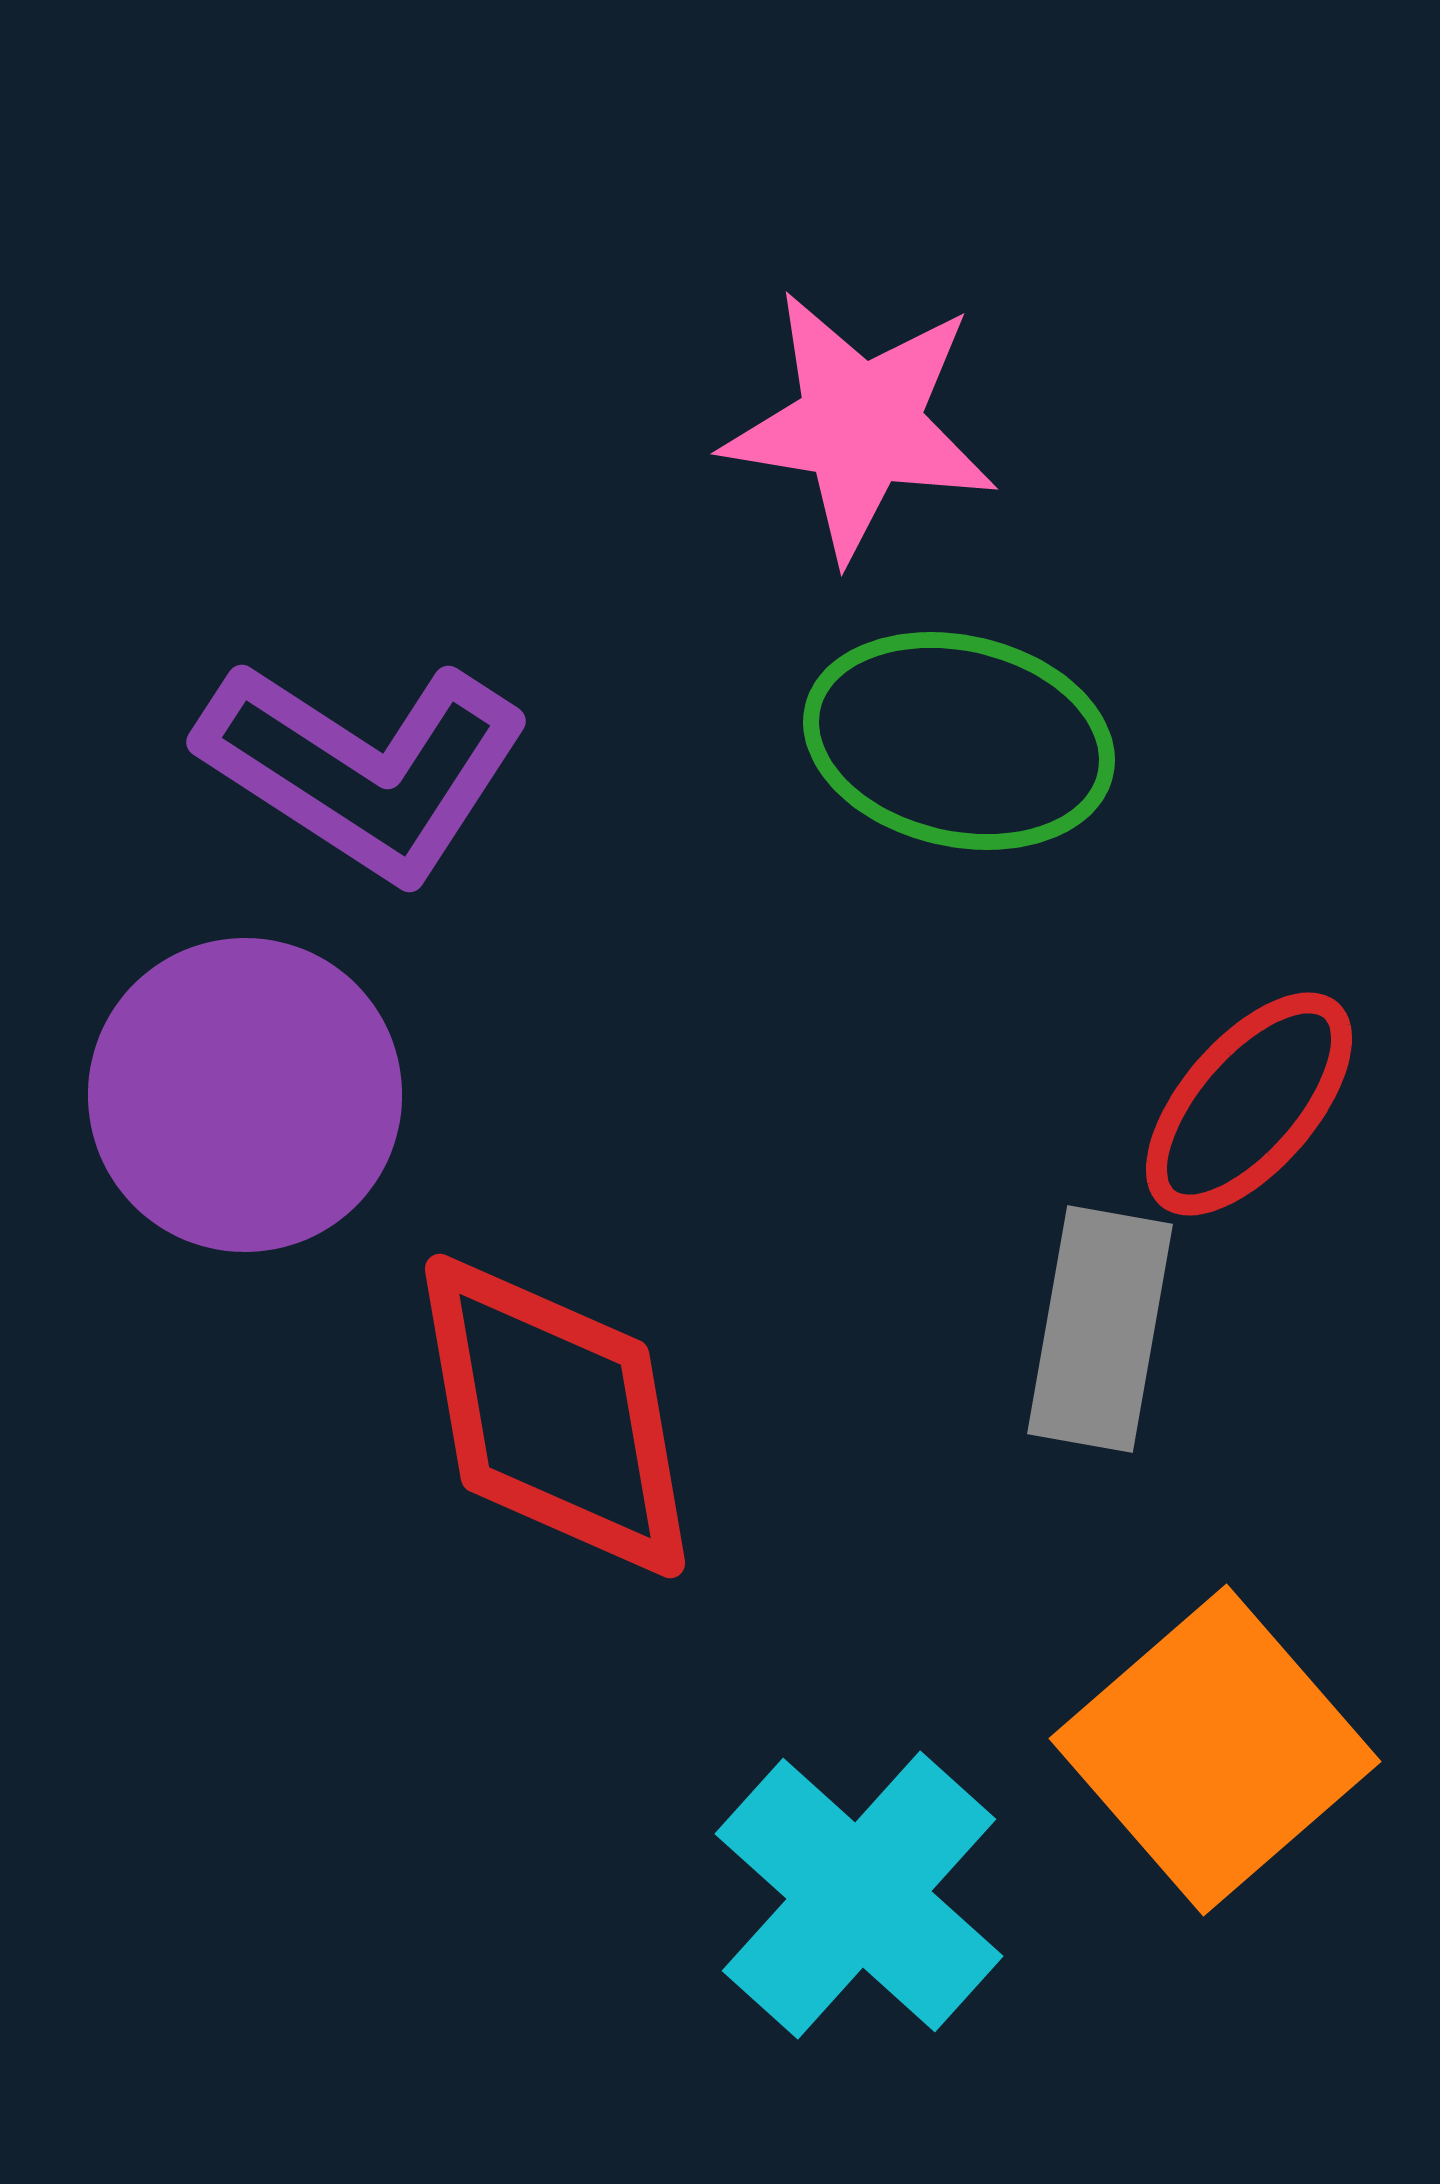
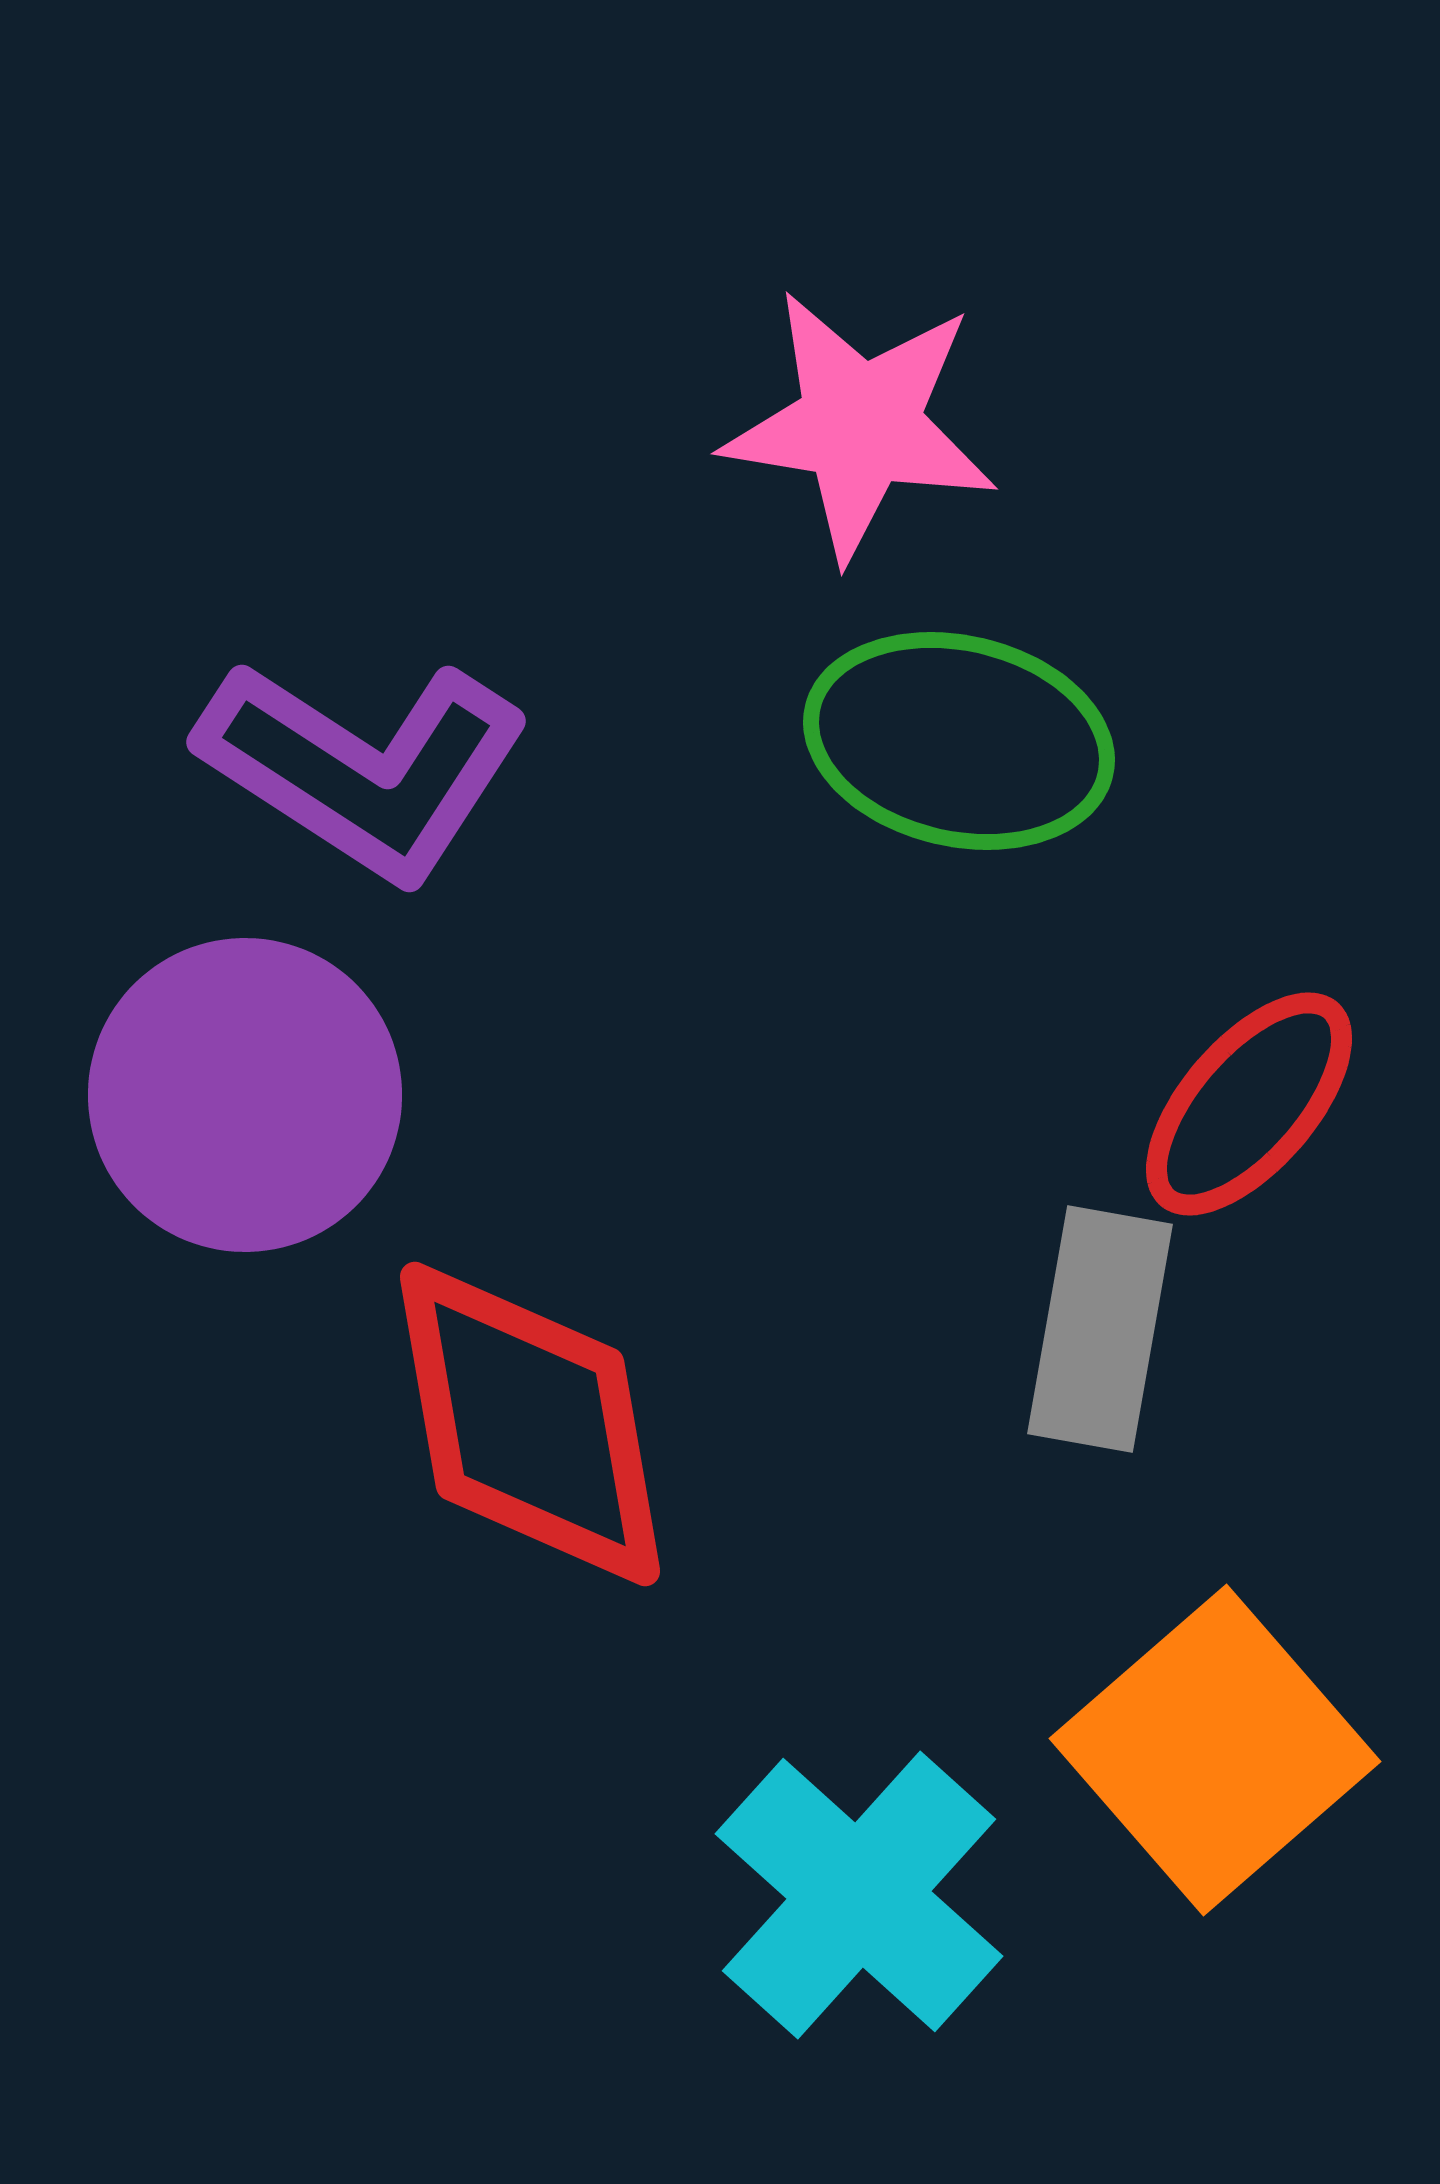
red diamond: moved 25 px left, 8 px down
